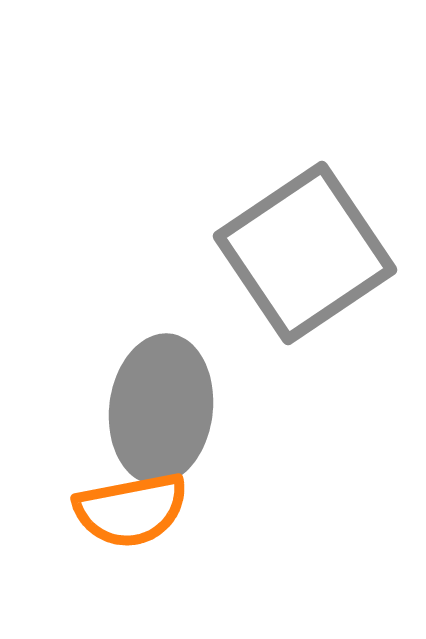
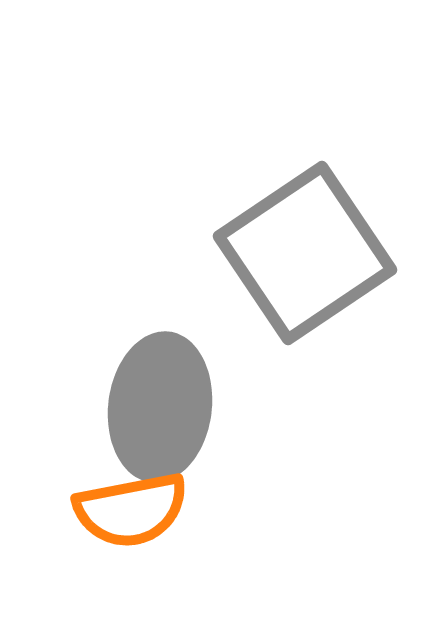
gray ellipse: moved 1 px left, 2 px up
